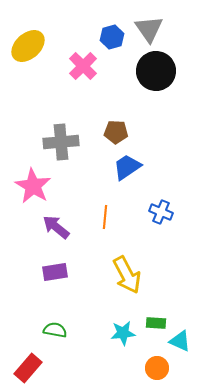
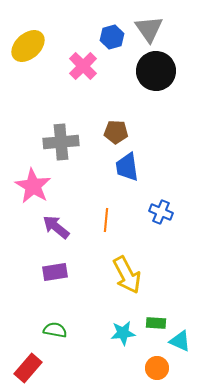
blue trapezoid: rotated 64 degrees counterclockwise
orange line: moved 1 px right, 3 px down
